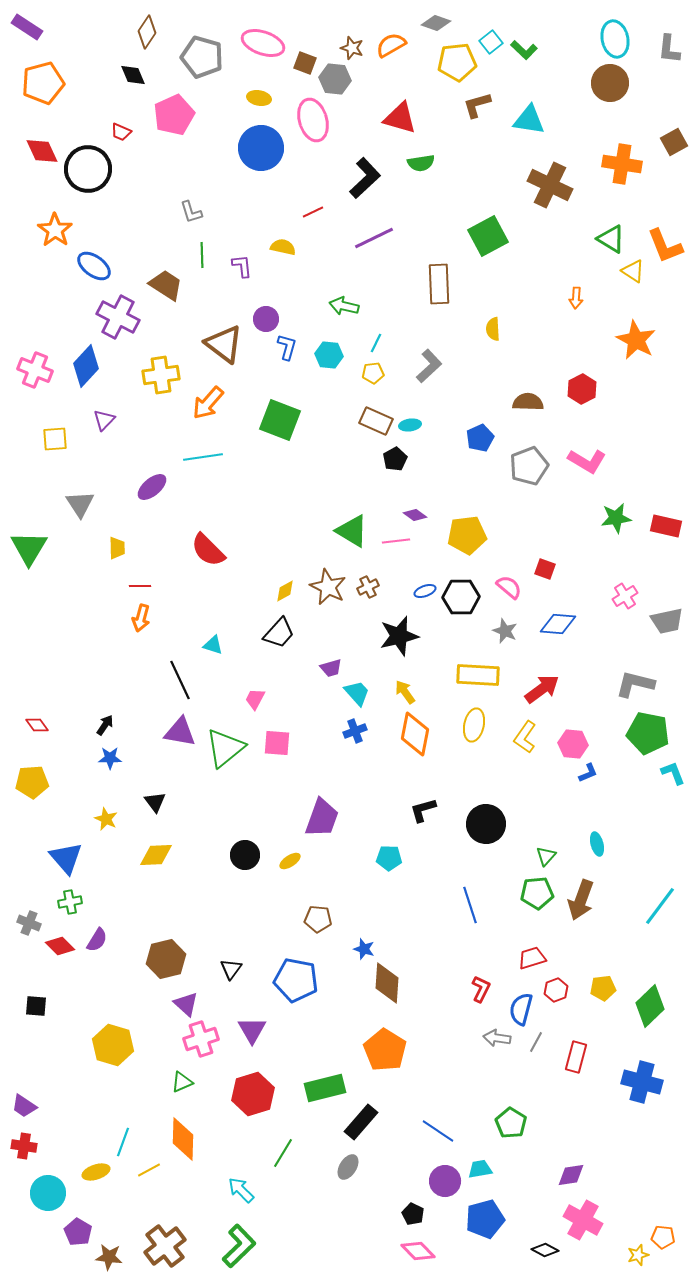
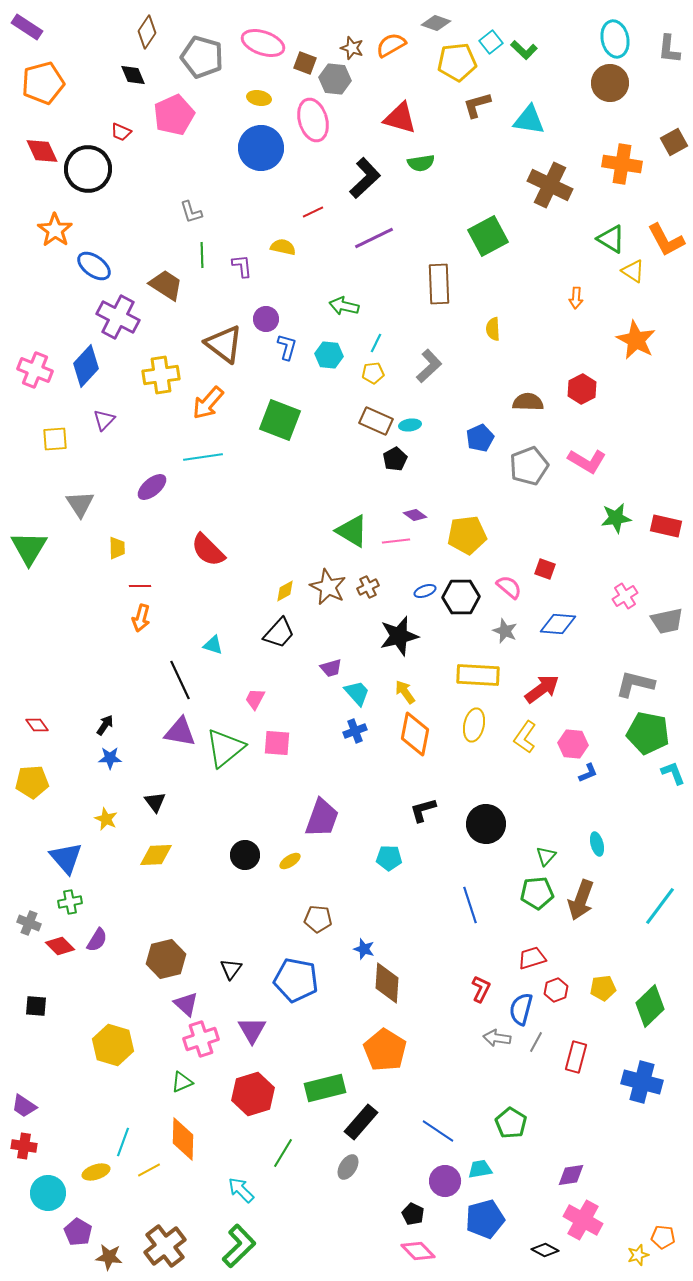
orange L-shape at (665, 246): moved 1 px right, 6 px up; rotated 6 degrees counterclockwise
